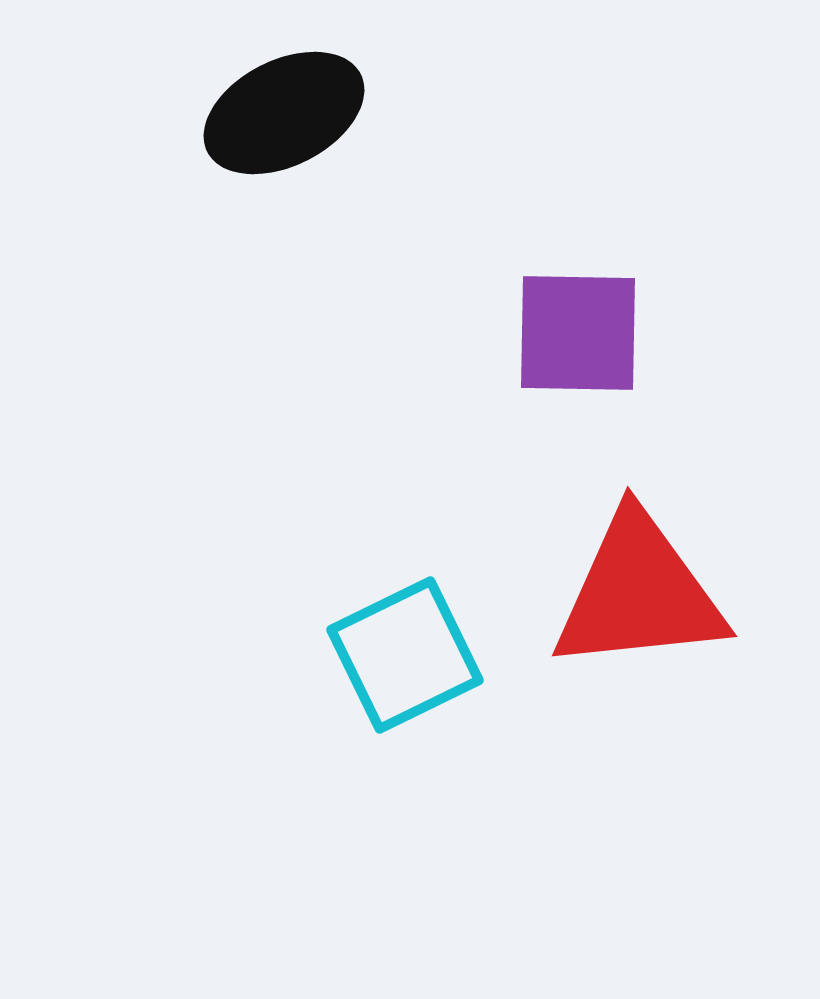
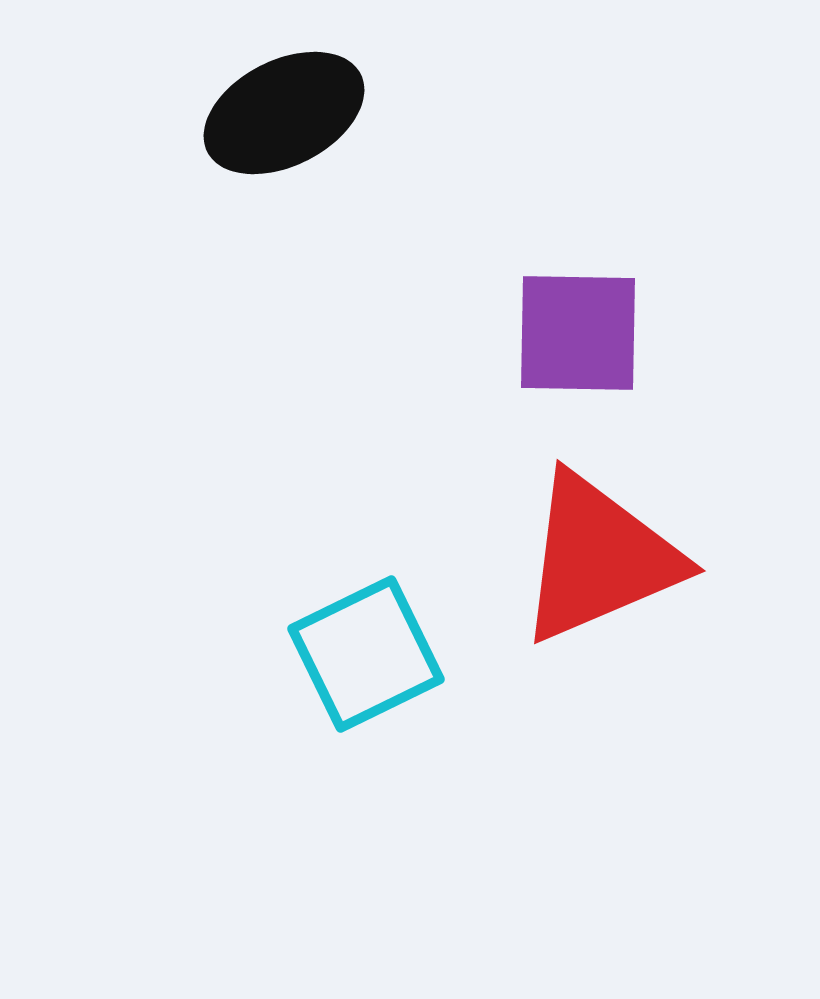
red triangle: moved 40 px left, 35 px up; rotated 17 degrees counterclockwise
cyan square: moved 39 px left, 1 px up
